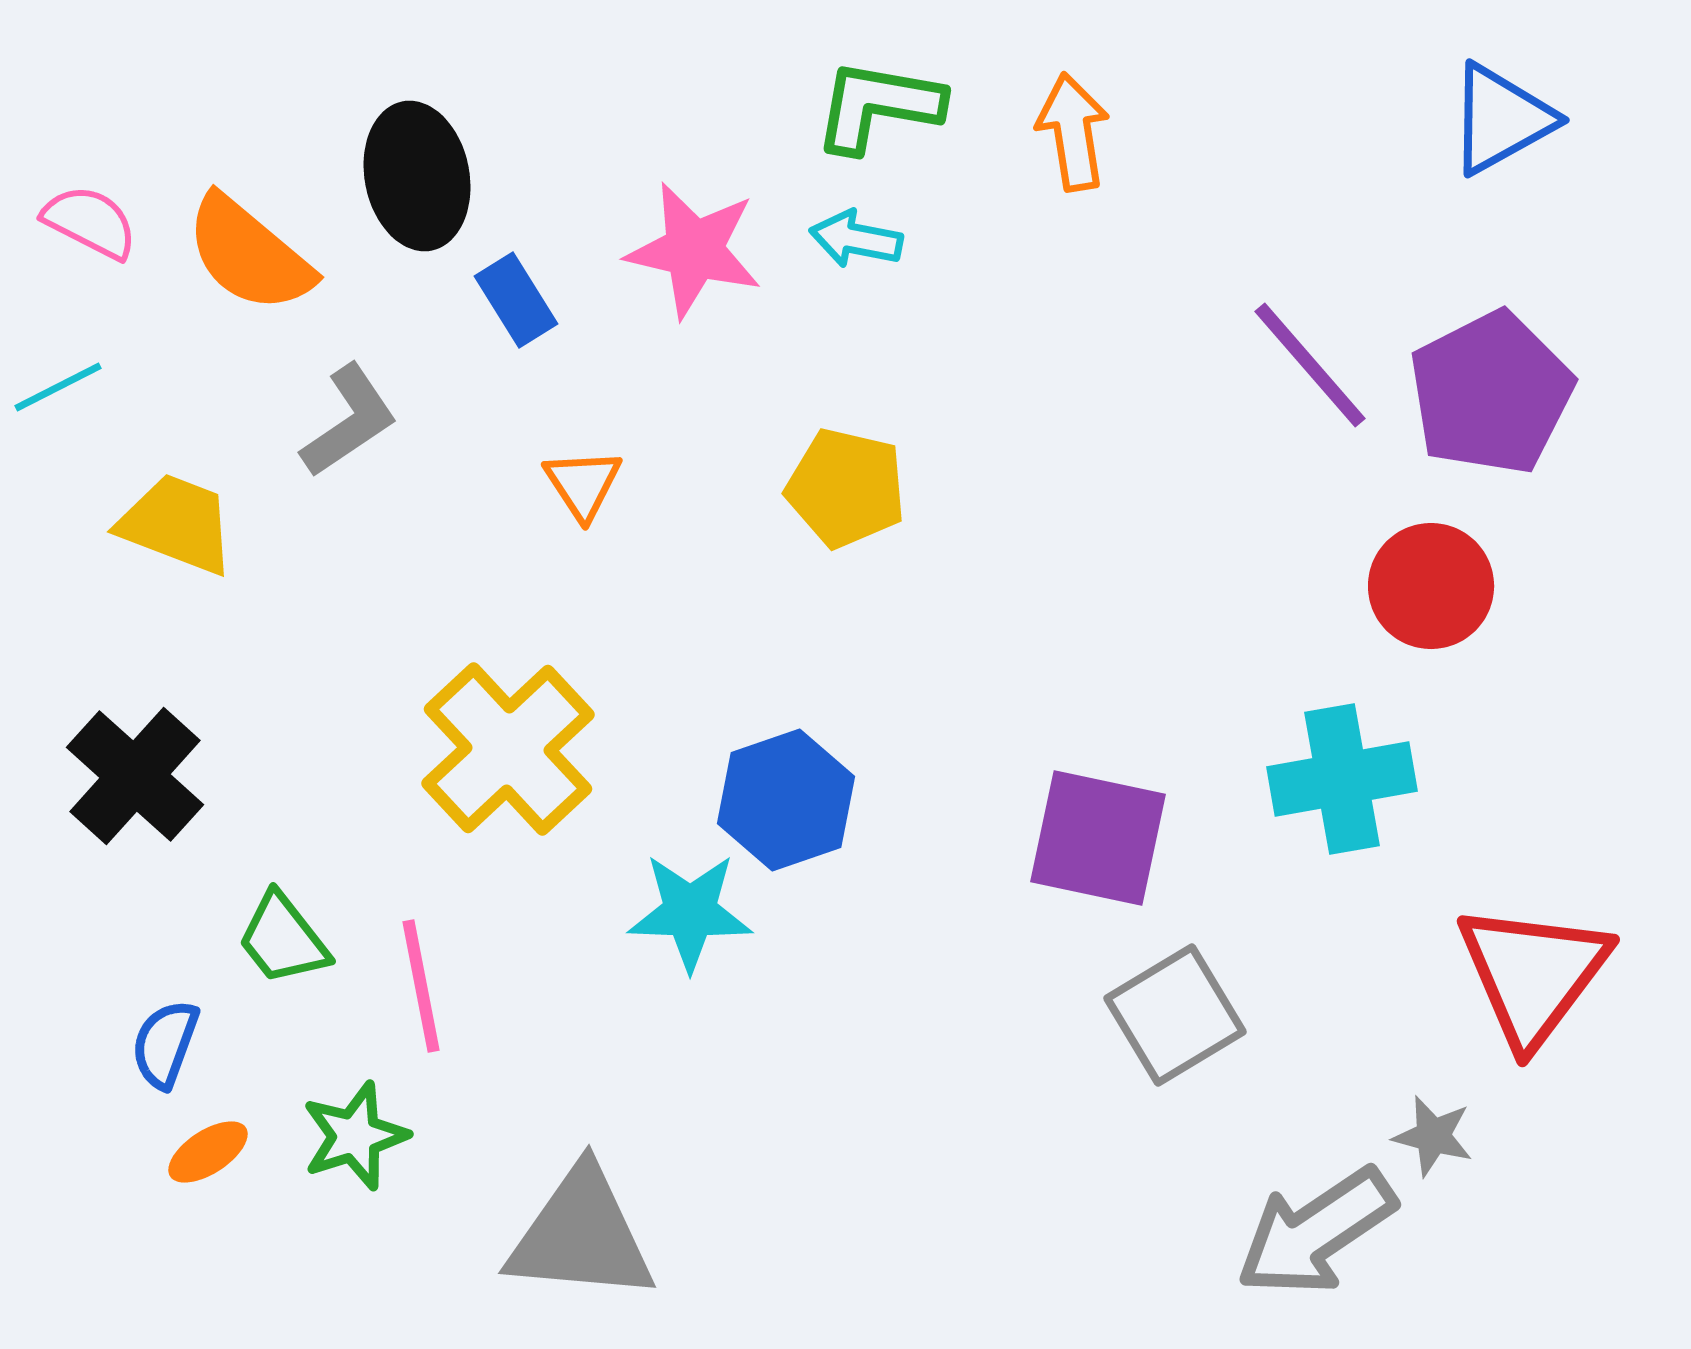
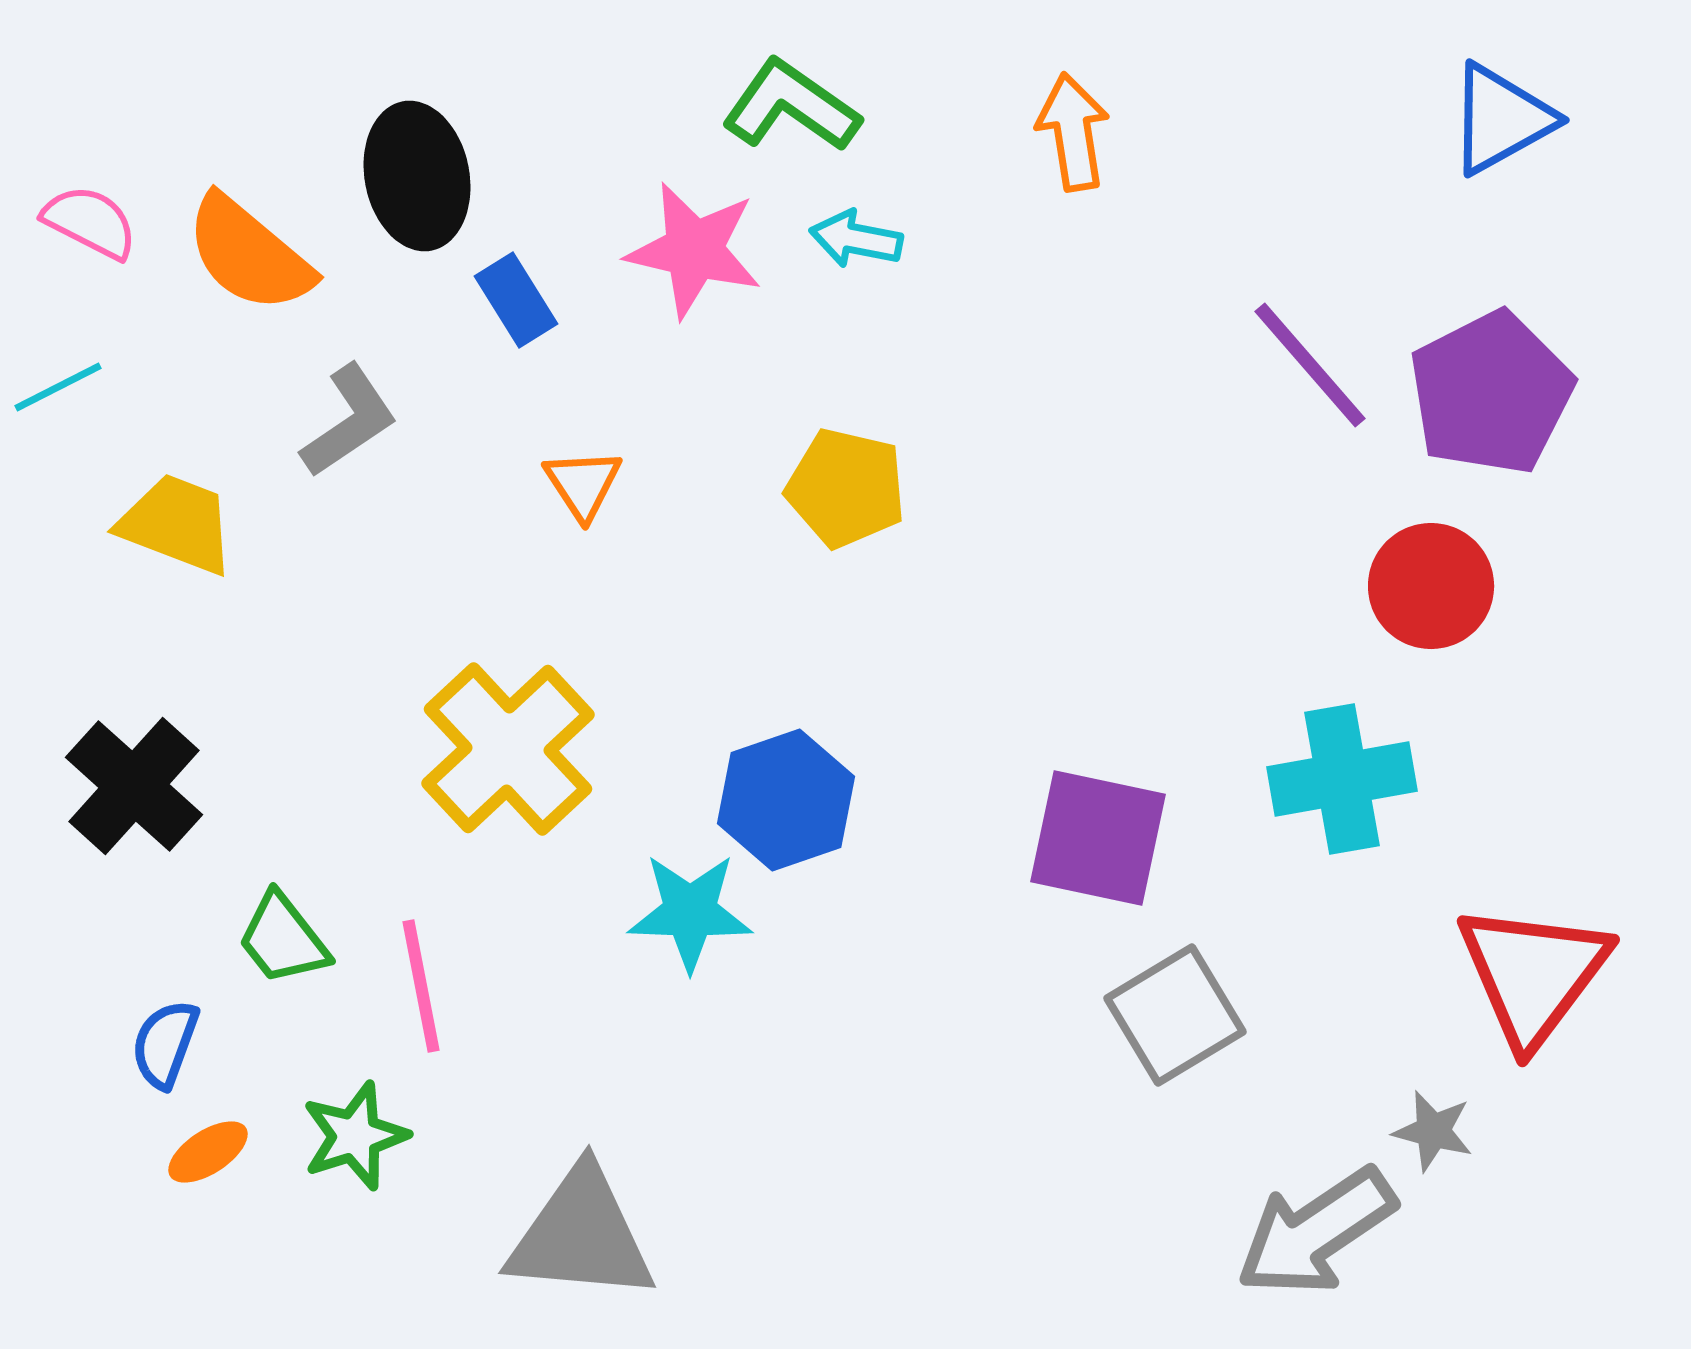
green L-shape: moved 87 px left; rotated 25 degrees clockwise
black cross: moved 1 px left, 10 px down
gray star: moved 5 px up
